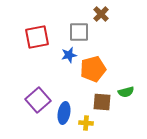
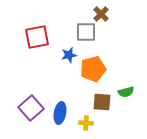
gray square: moved 7 px right
purple square: moved 7 px left, 8 px down
blue ellipse: moved 4 px left
